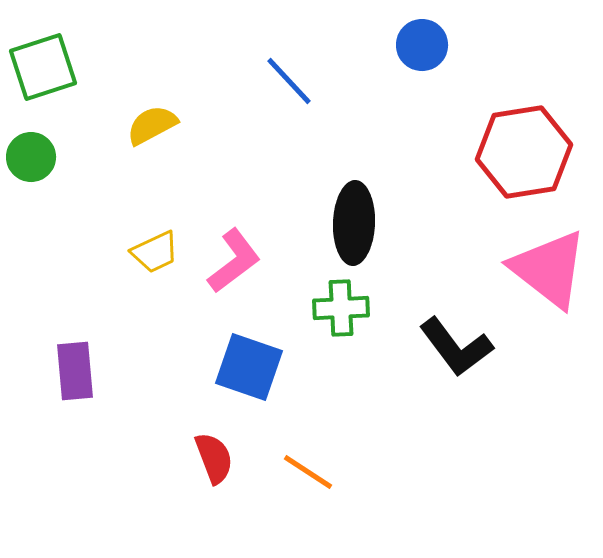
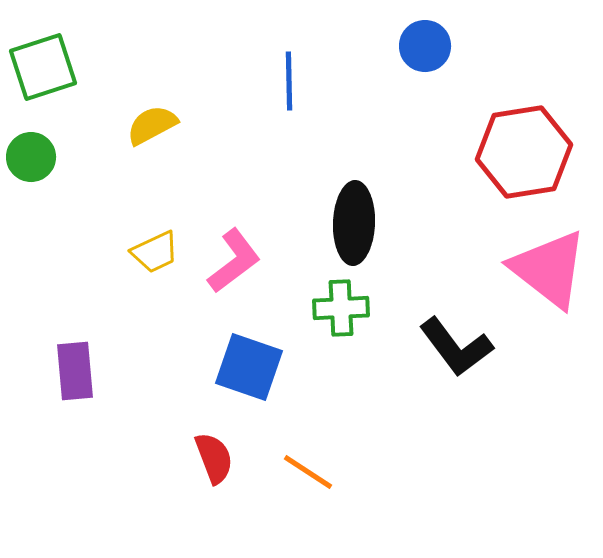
blue circle: moved 3 px right, 1 px down
blue line: rotated 42 degrees clockwise
